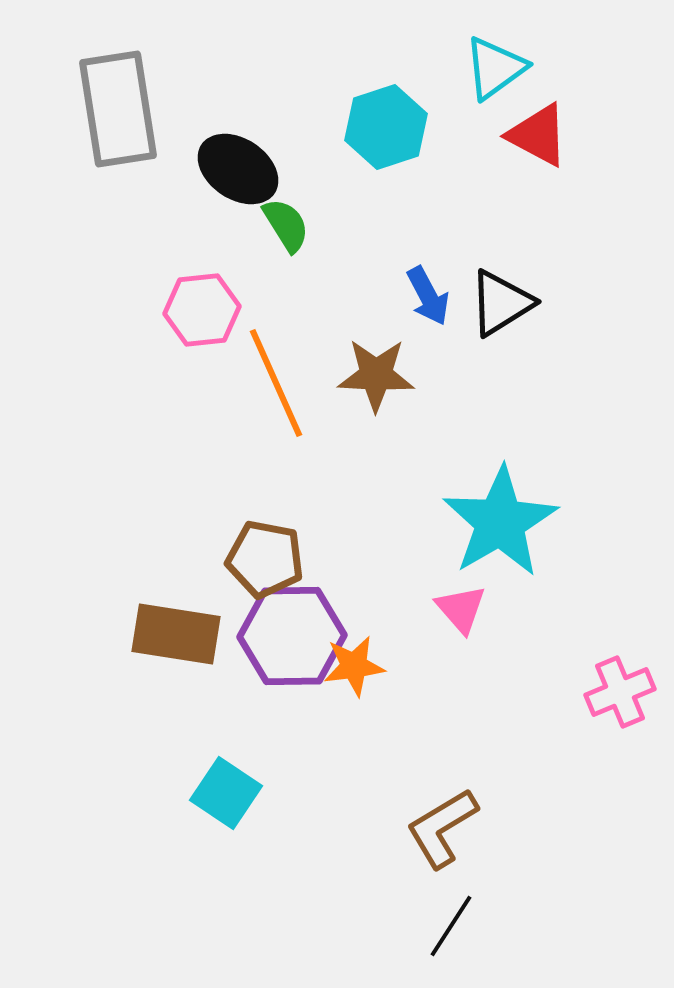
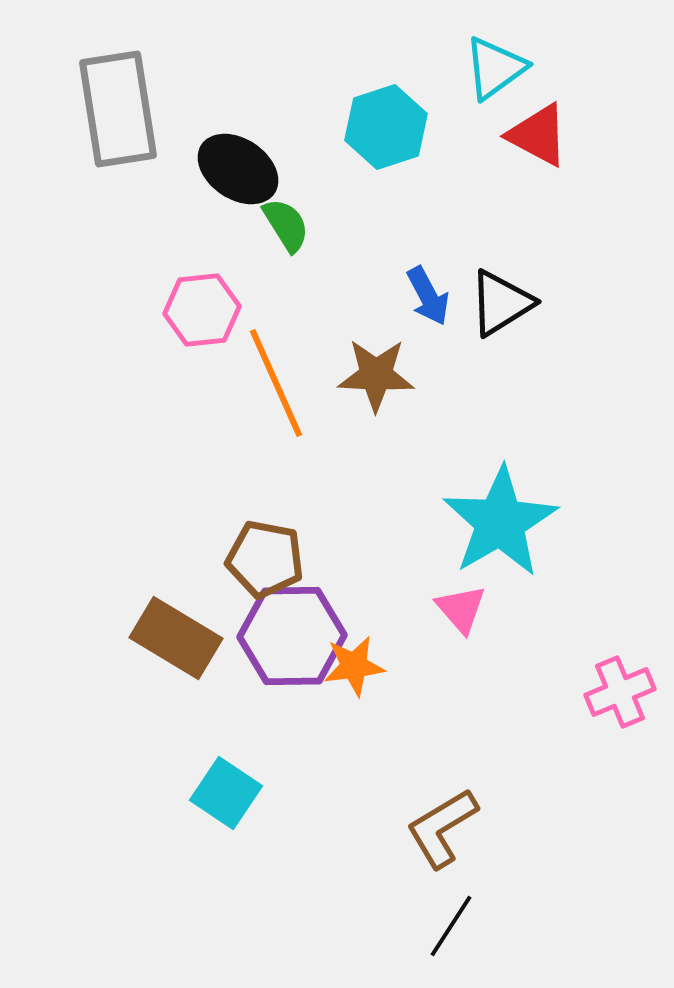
brown rectangle: moved 4 px down; rotated 22 degrees clockwise
